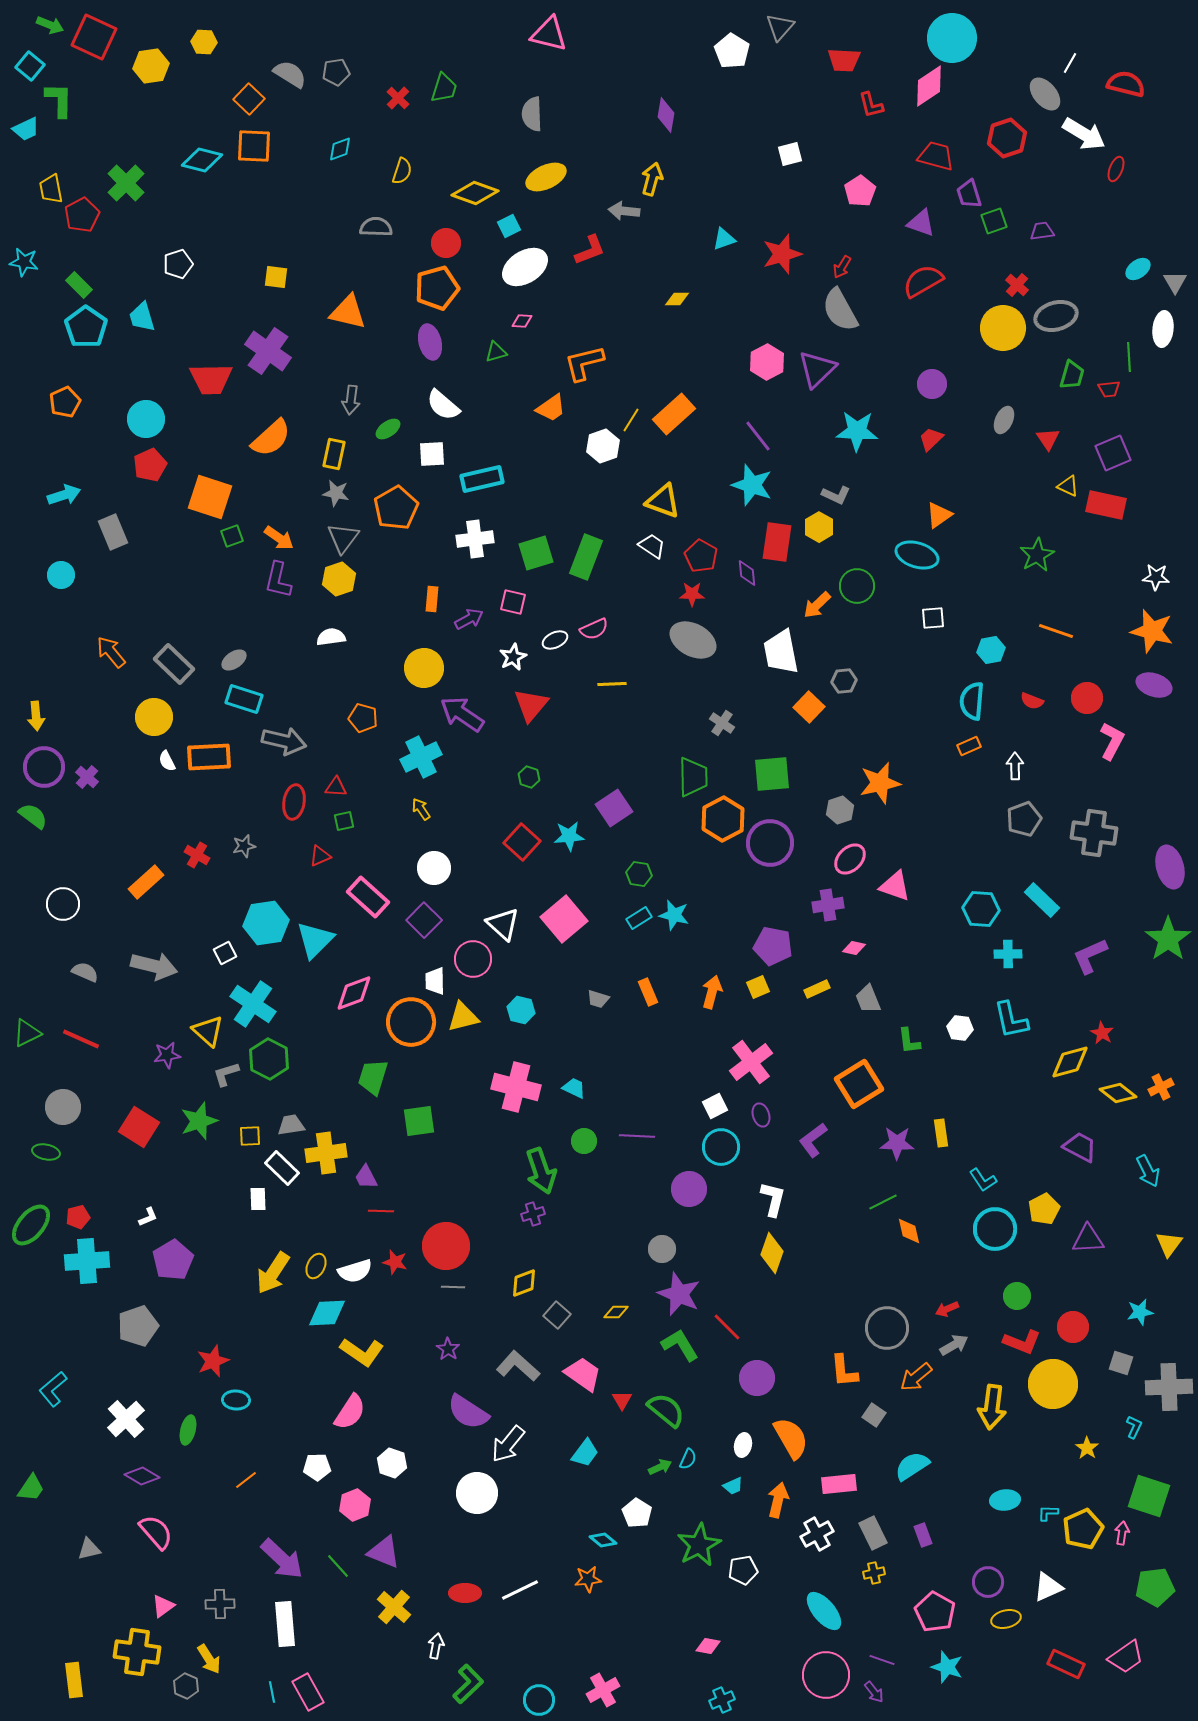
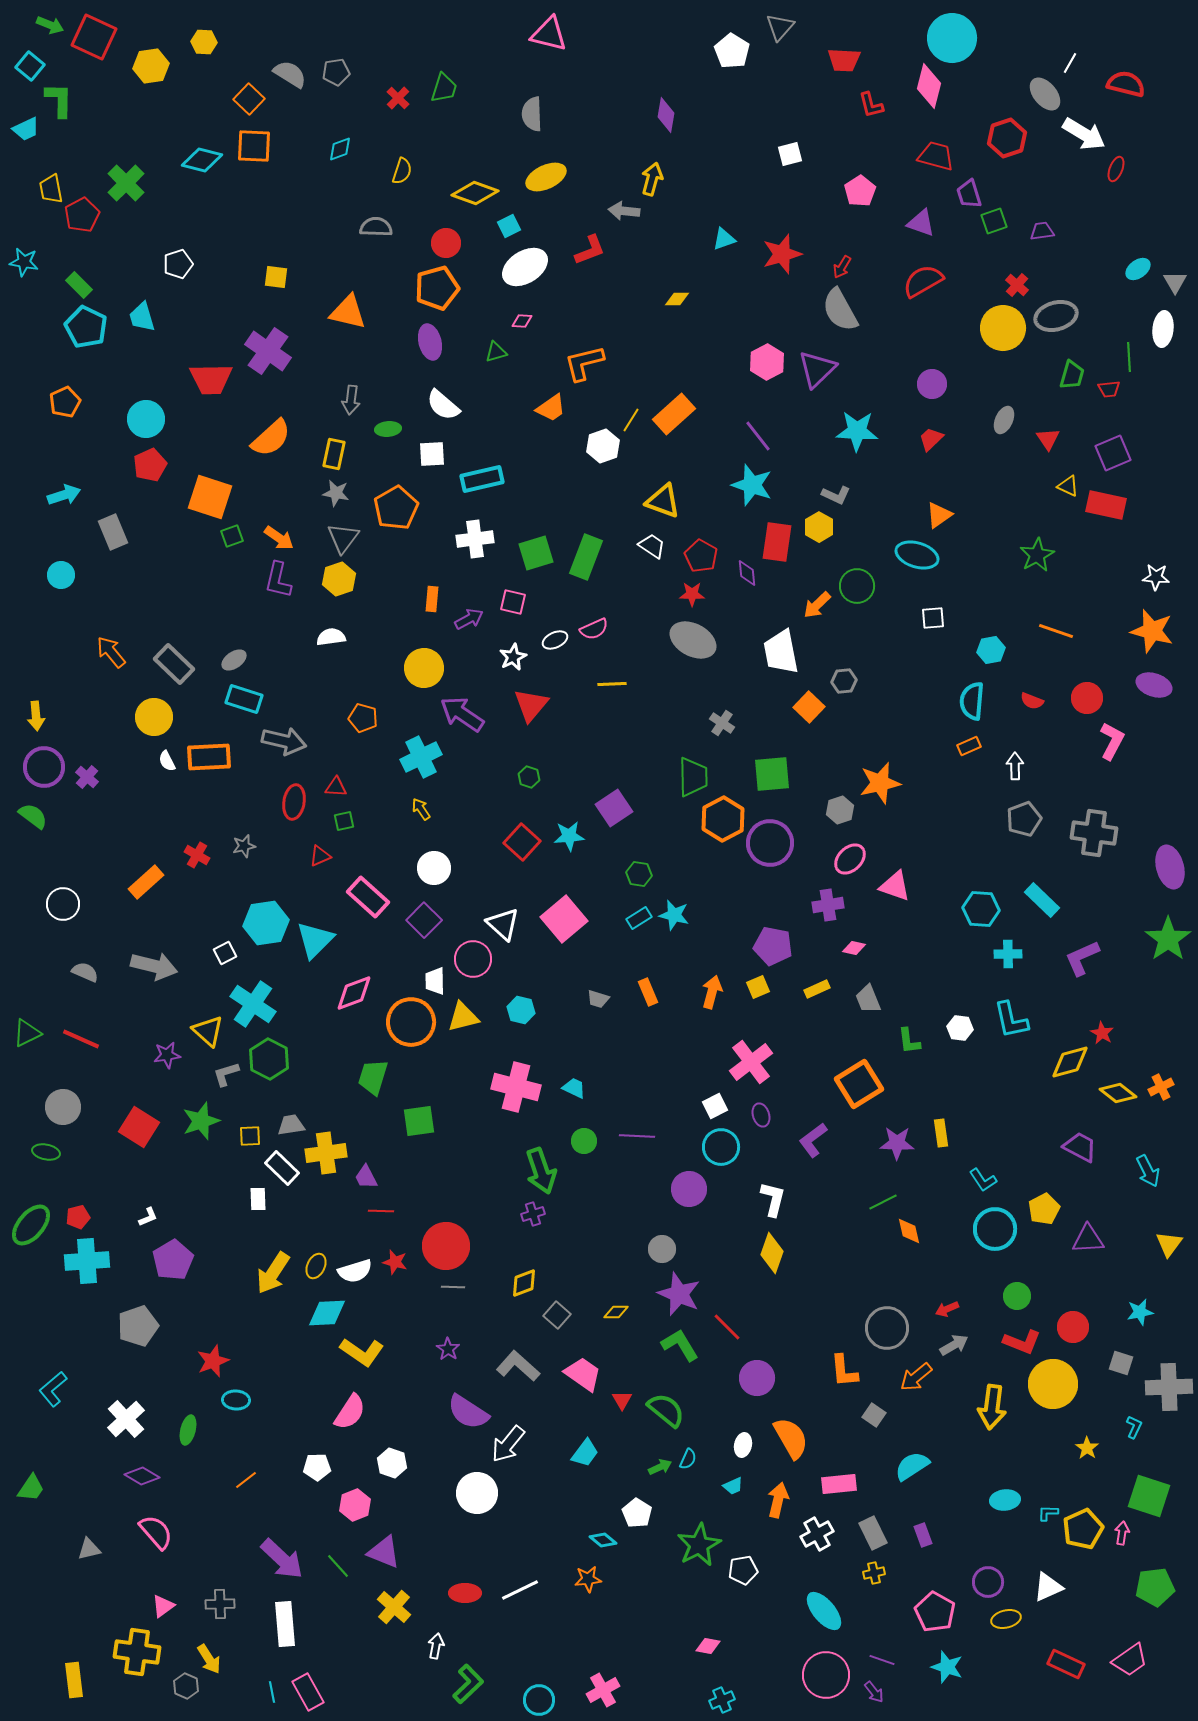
pink diamond at (929, 86): rotated 42 degrees counterclockwise
cyan pentagon at (86, 327): rotated 9 degrees counterclockwise
green ellipse at (388, 429): rotated 30 degrees clockwise
purple L-shape at (1090, 956): moved 8 px left, 2 px down
green star at (199, 1121): moved 2 px right
pink trapezoid at (1126, 1657): moved 4 px right, 3 px down
